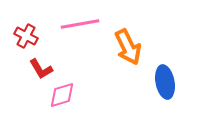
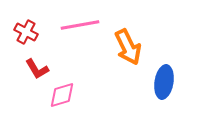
pink line: moved 1 px down
red cross: moved 4 px up
red L-shape: moved 4 px left
blue ellipse: moved 1 px left; rotated 20 degrees clockwise
